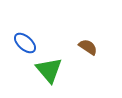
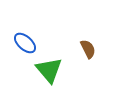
brown semicircle: moved 2 px down; rotated 30 degrees clockwise
